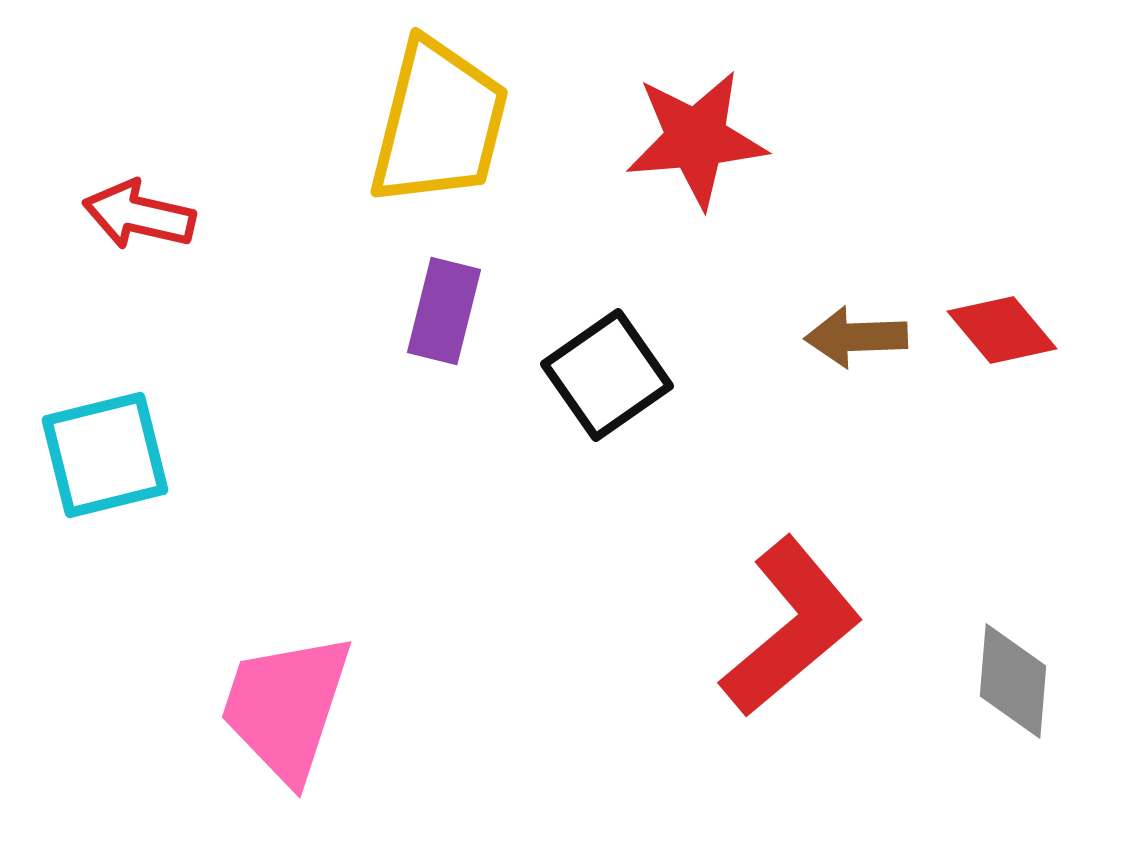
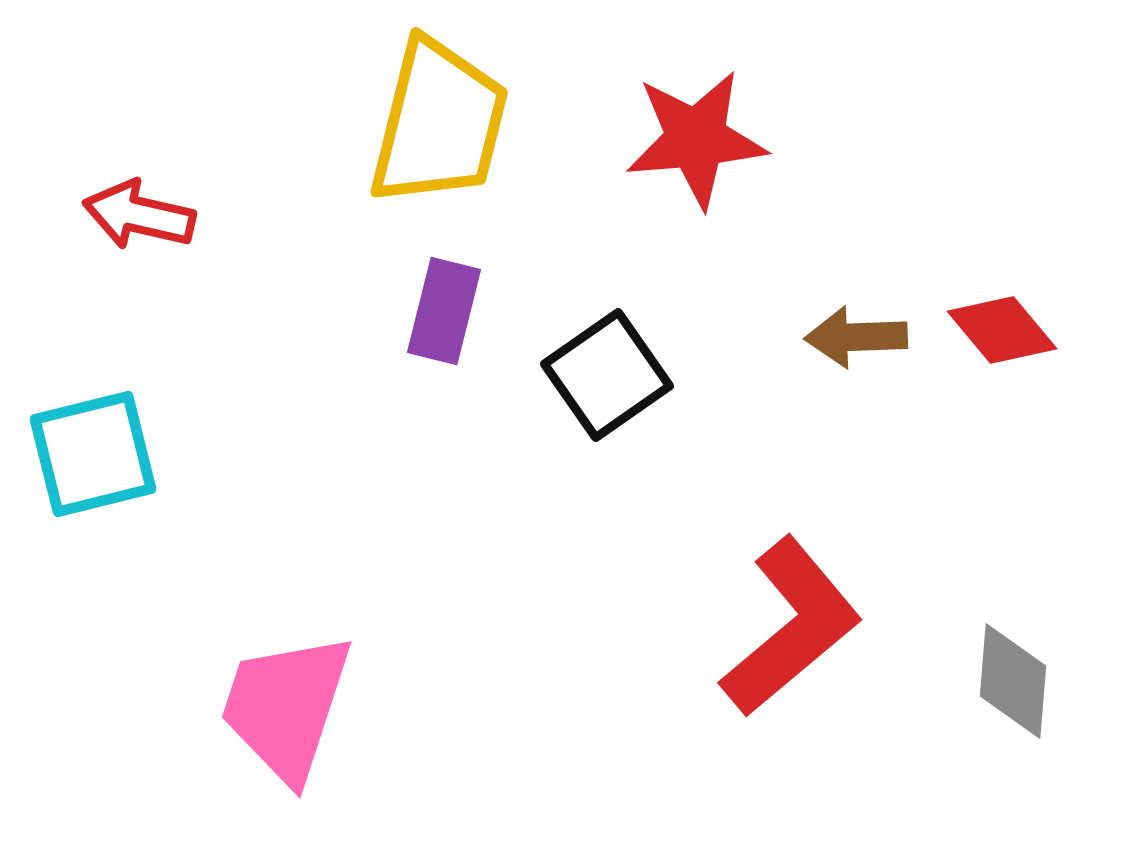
cyan square: moved 12 px left, 1 px up
